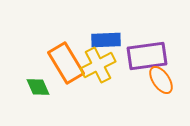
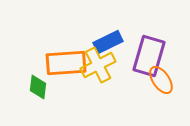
blue rectangle: moved 2 px right, 2 px down; rotated 24 degrees counterclockwise
purple rectangle: moved 2 px right; rotated 66 degrees counterclockwise
orange rectangle: rotated 63 degrees counterclockwise
green diamond: rotated 30 degrees clockwise
